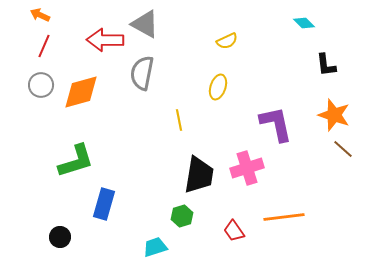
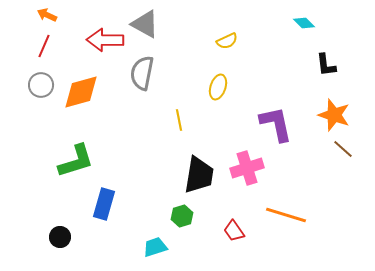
orange arrow: moved 7 px right
orange line: moved 2 px right, 2 px up; rotated 24 degrees clockwise
